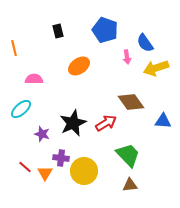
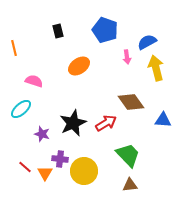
blue semicircle: moved 2 px right, 1 px up; rotated 96 degrees clockwise
yellow arrow: rotated 95 degrees clockwise
pink semicircle: moved 2 px down; rotated 18 degrees clockwise
blue triangle: moved 1 px up
purple cross: moved 1 px left, 1 px down
